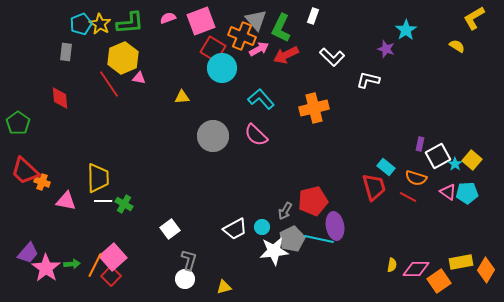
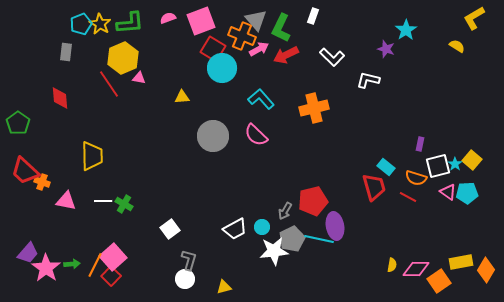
white square at (438, 156): moved 10 px down; rotated 15 degrees clockwise
yellow trapezoid at (98, 178): moved 6 px left, 22 px up
